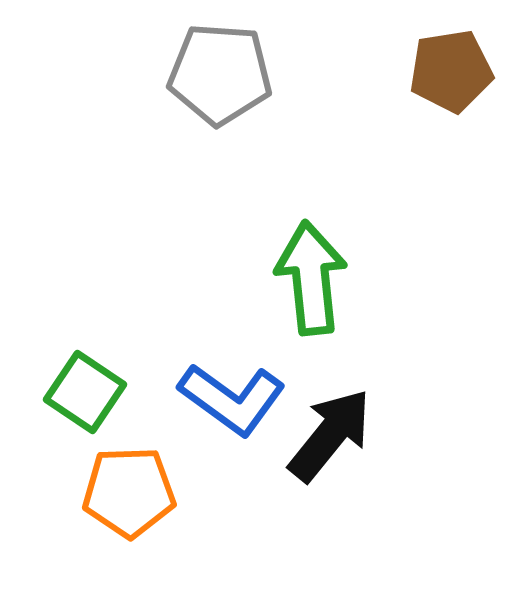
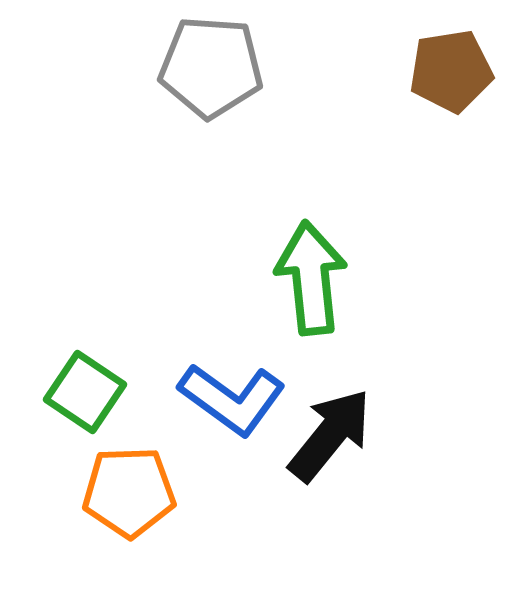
gray pentagon: moved 9 px left, 7 px up
